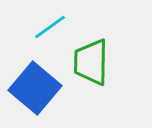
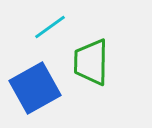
blue square: rotated 21 degrees clockwise
